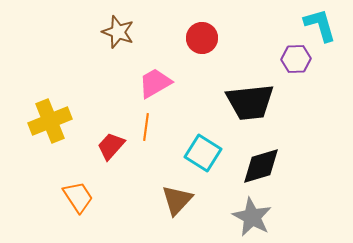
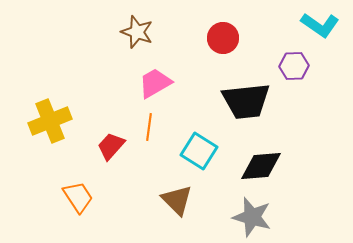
cyan L-shape: rotated 141 degrees clockwise
brown star: moved 19 px right
red circle: moved 21 px right
purple hexagon: moved 2 px left, 7 px down
black trapezoid: moved 4 px left, 1 px up
orange line: moved 3 px right
cyan square: moved 4 px left, 2 px up
black diamond: rotated 12 degrees clockwise
brown triangle: rotated 28 degrees counterclockwise
gray star: rotated 12 degrees counterclockwise
